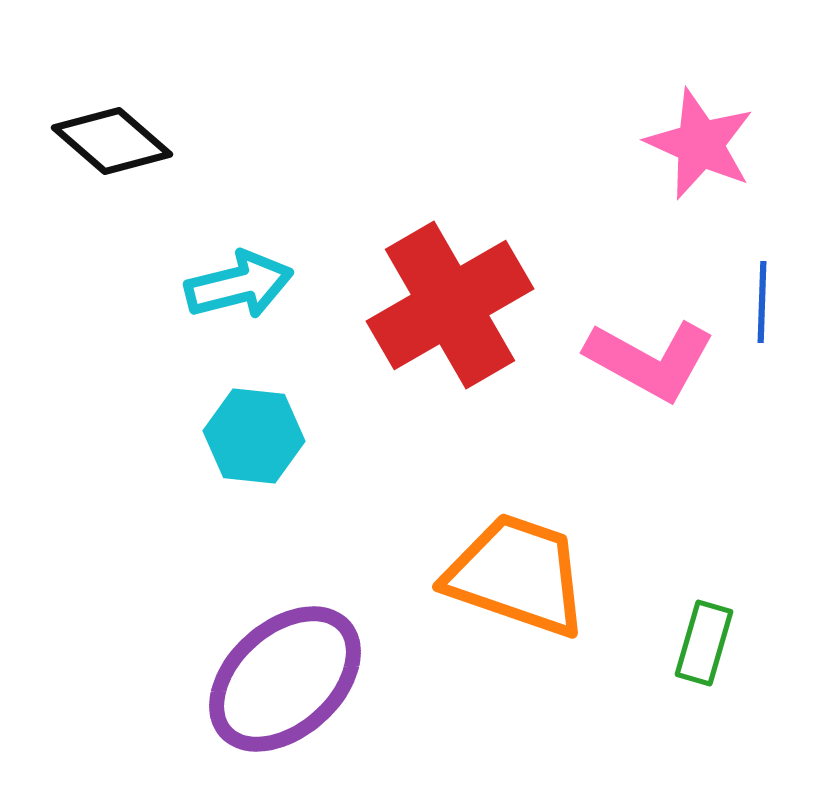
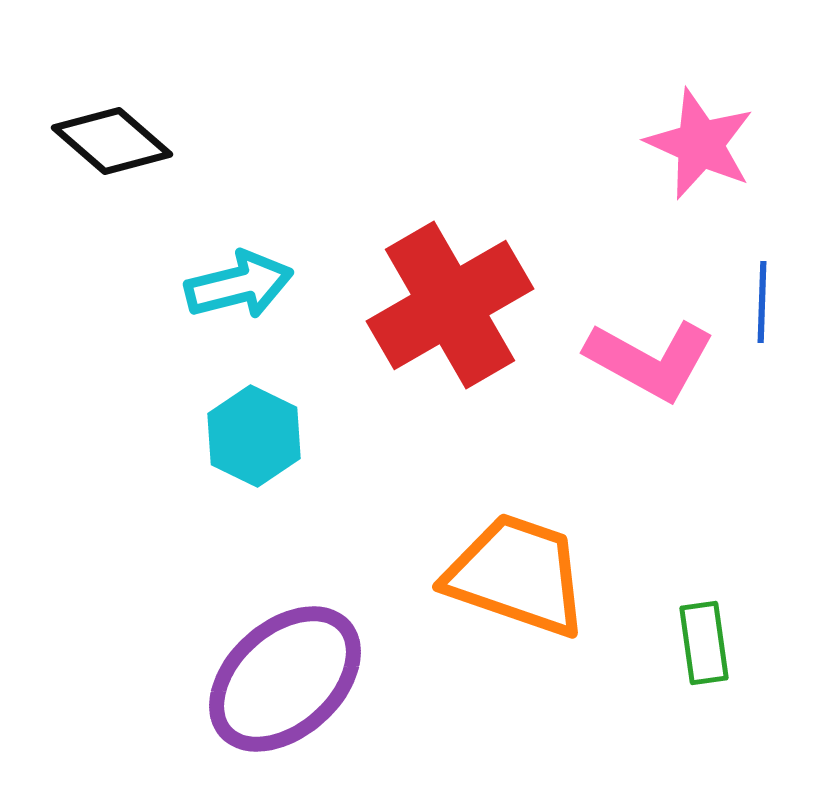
cyan hexagon: rotated 20 degrees clockwise
green rectangle: rotated 24 degrees counterclockwise
